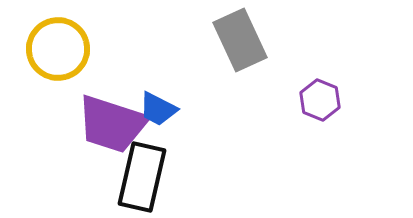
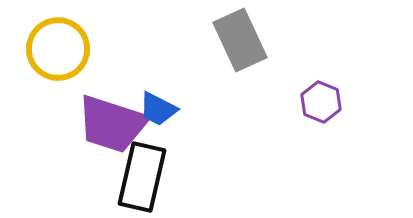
purple hexagon: moved 1 px right, 2 px down
